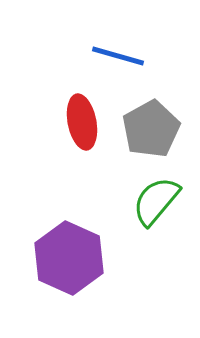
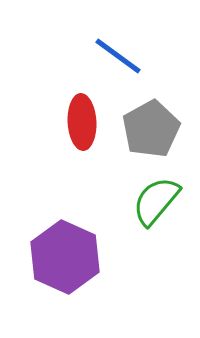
blue line: rotated 20 degrees clockwise
red ellipse: rotated 8 degrees clockwise
purple hexagon: moved 4 px left, 1 px up
